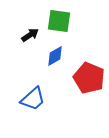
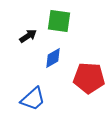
black arrow: moved 2 px left, 1 px down
blue diamond: moved 2 px left, 2 px down
red pentagon: rotated 20 degrees counterclockwise
